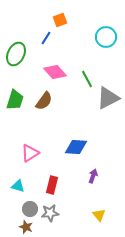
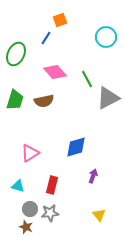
brown semicircle: rotated 42 degrees clockwise
blue diamond: rotated 20 degrees counterclockwise
